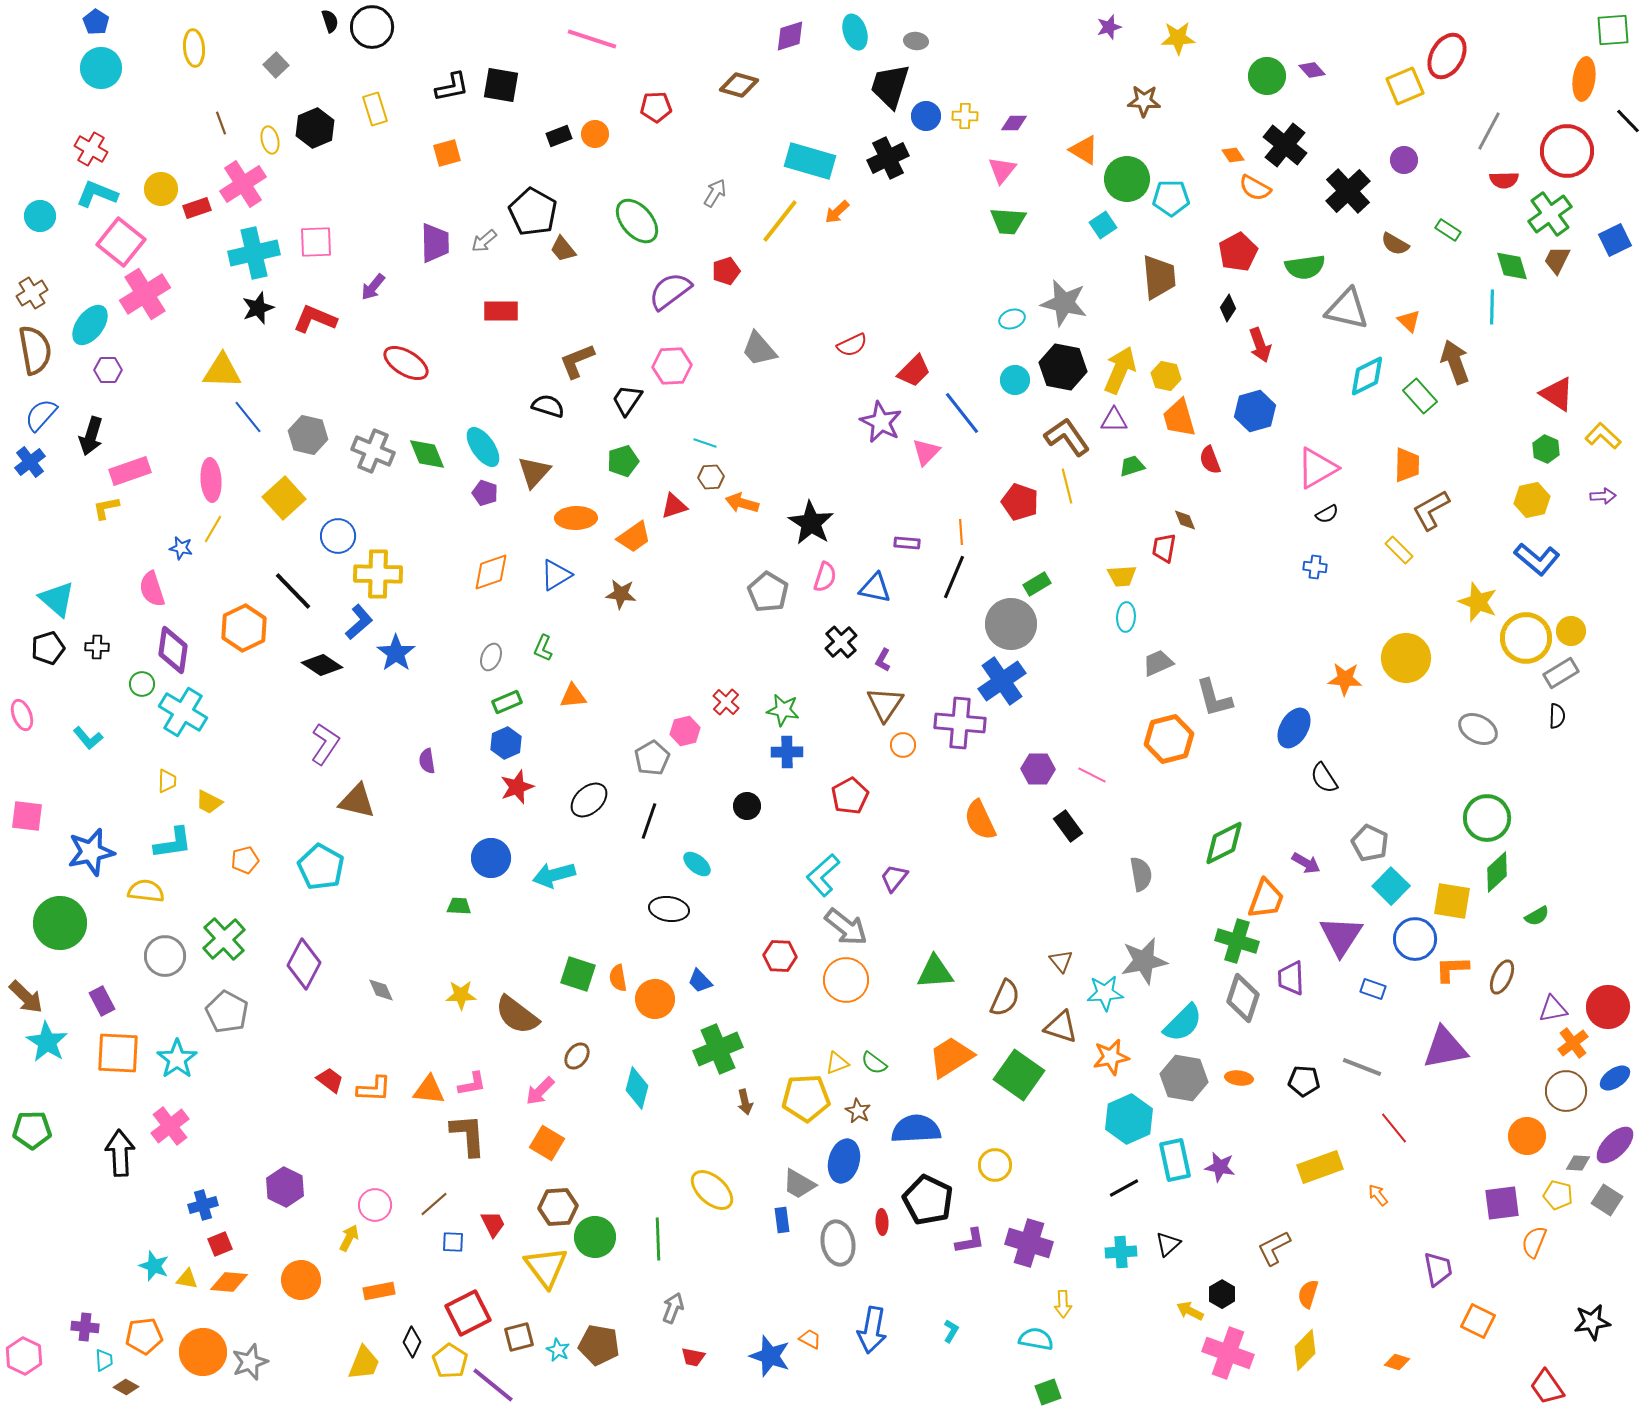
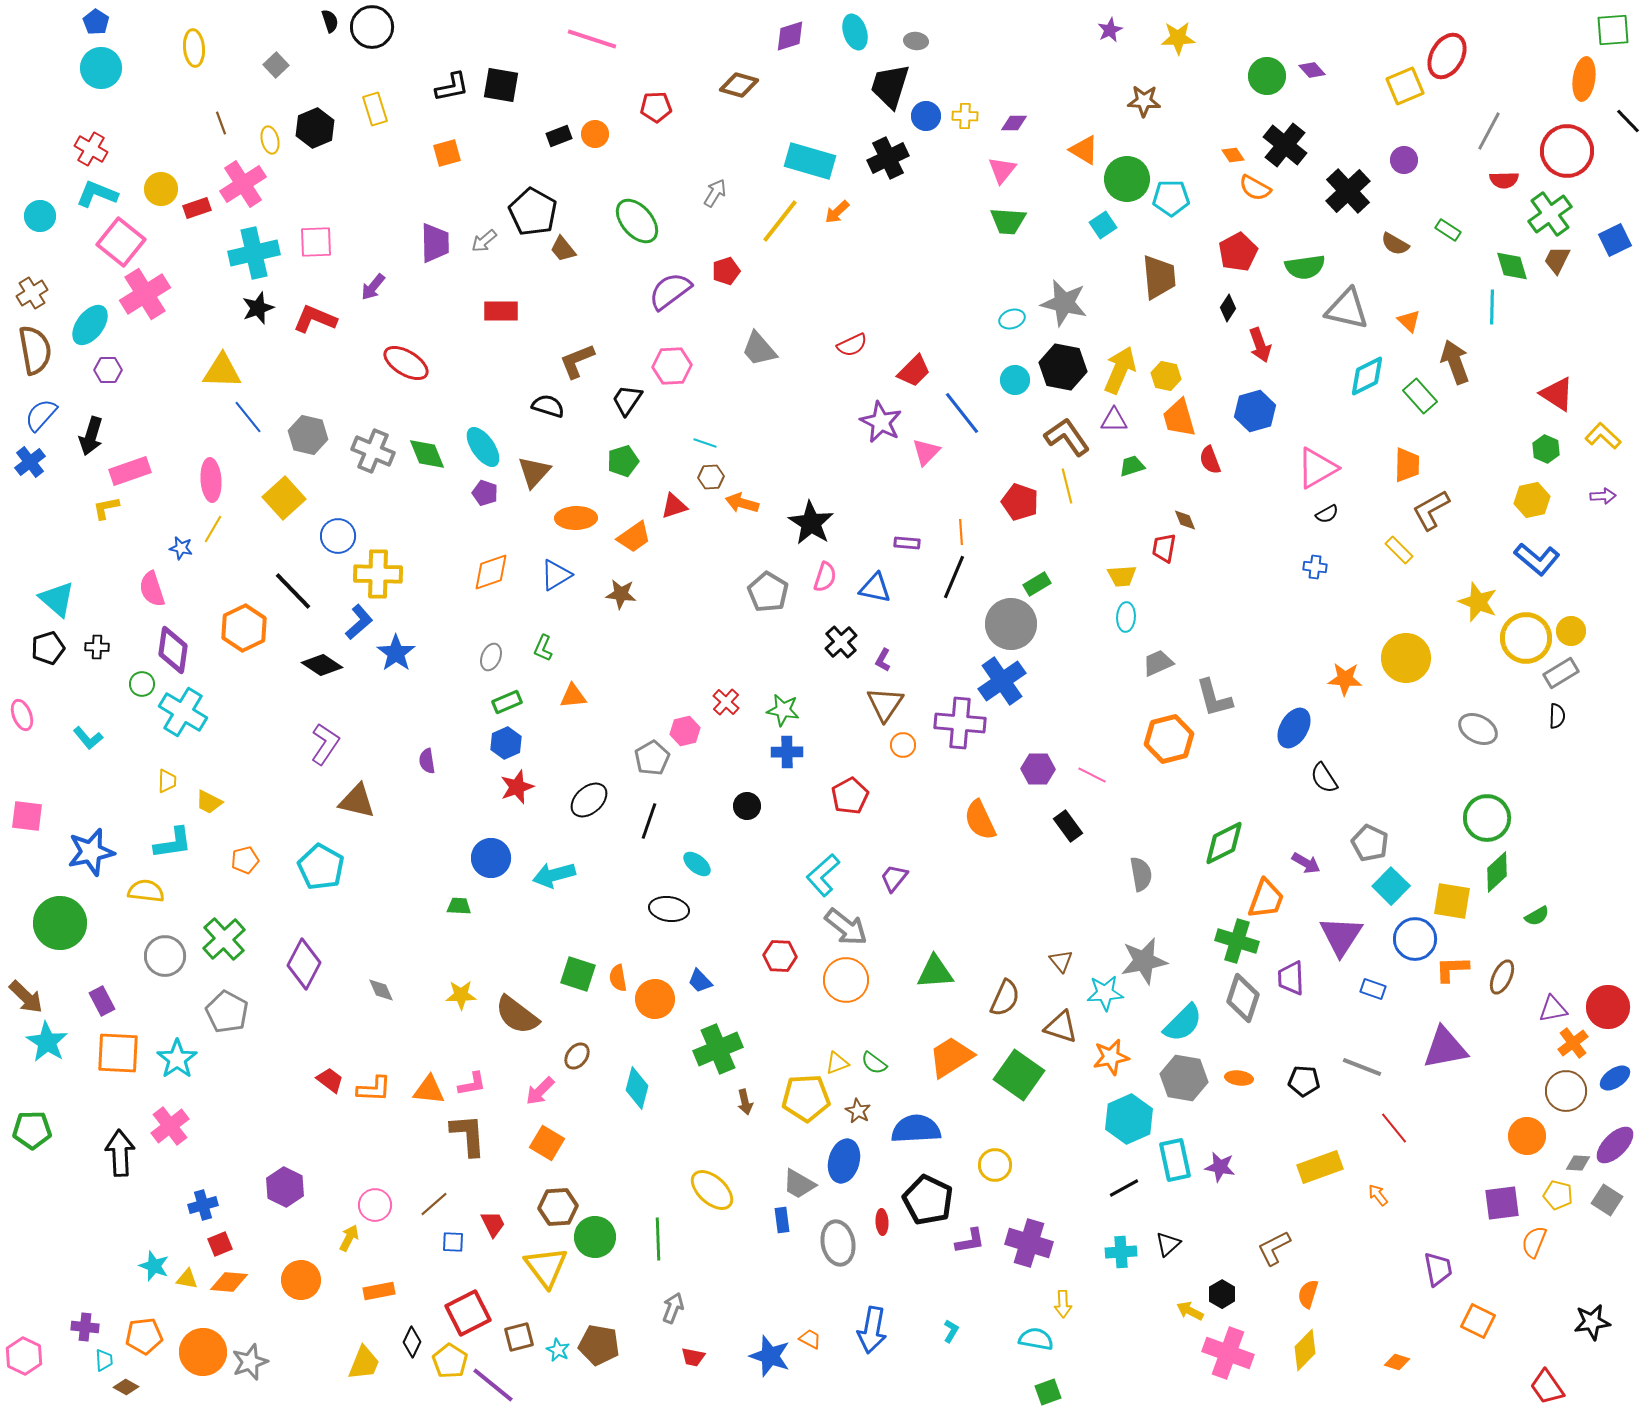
purple star at (1109, 27): moved 1 px right, 3 px down; rotated 10 degrees counterclockwise
